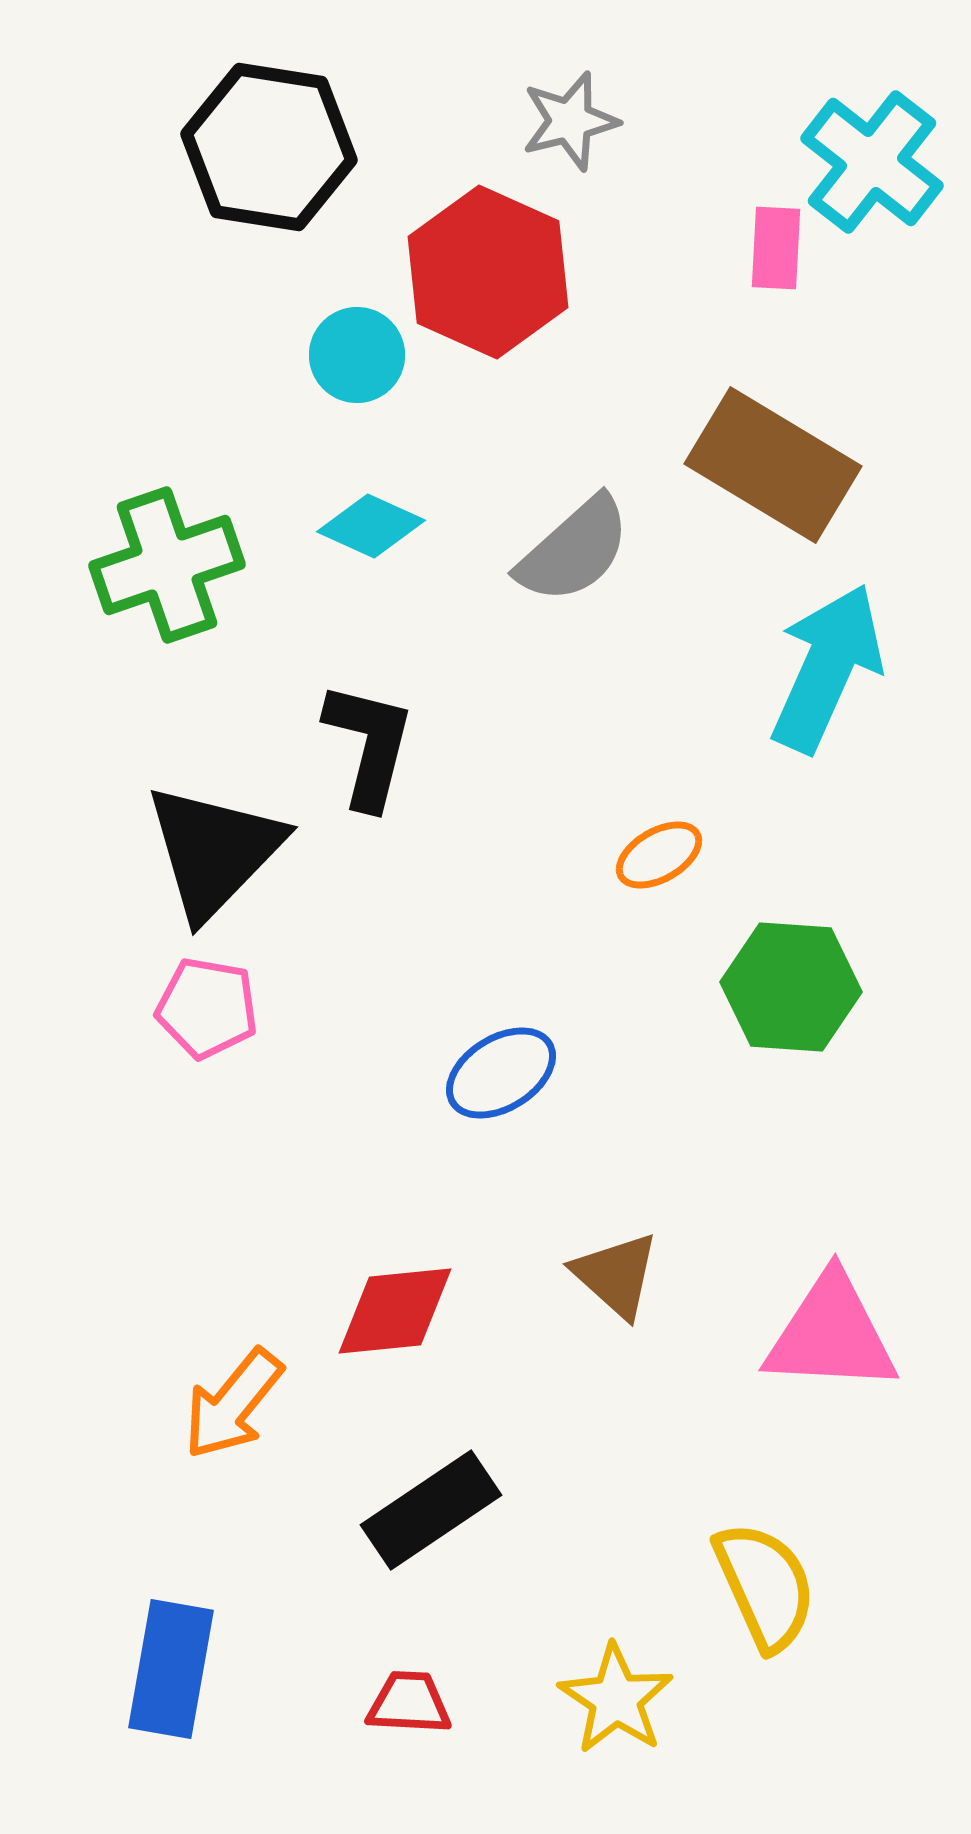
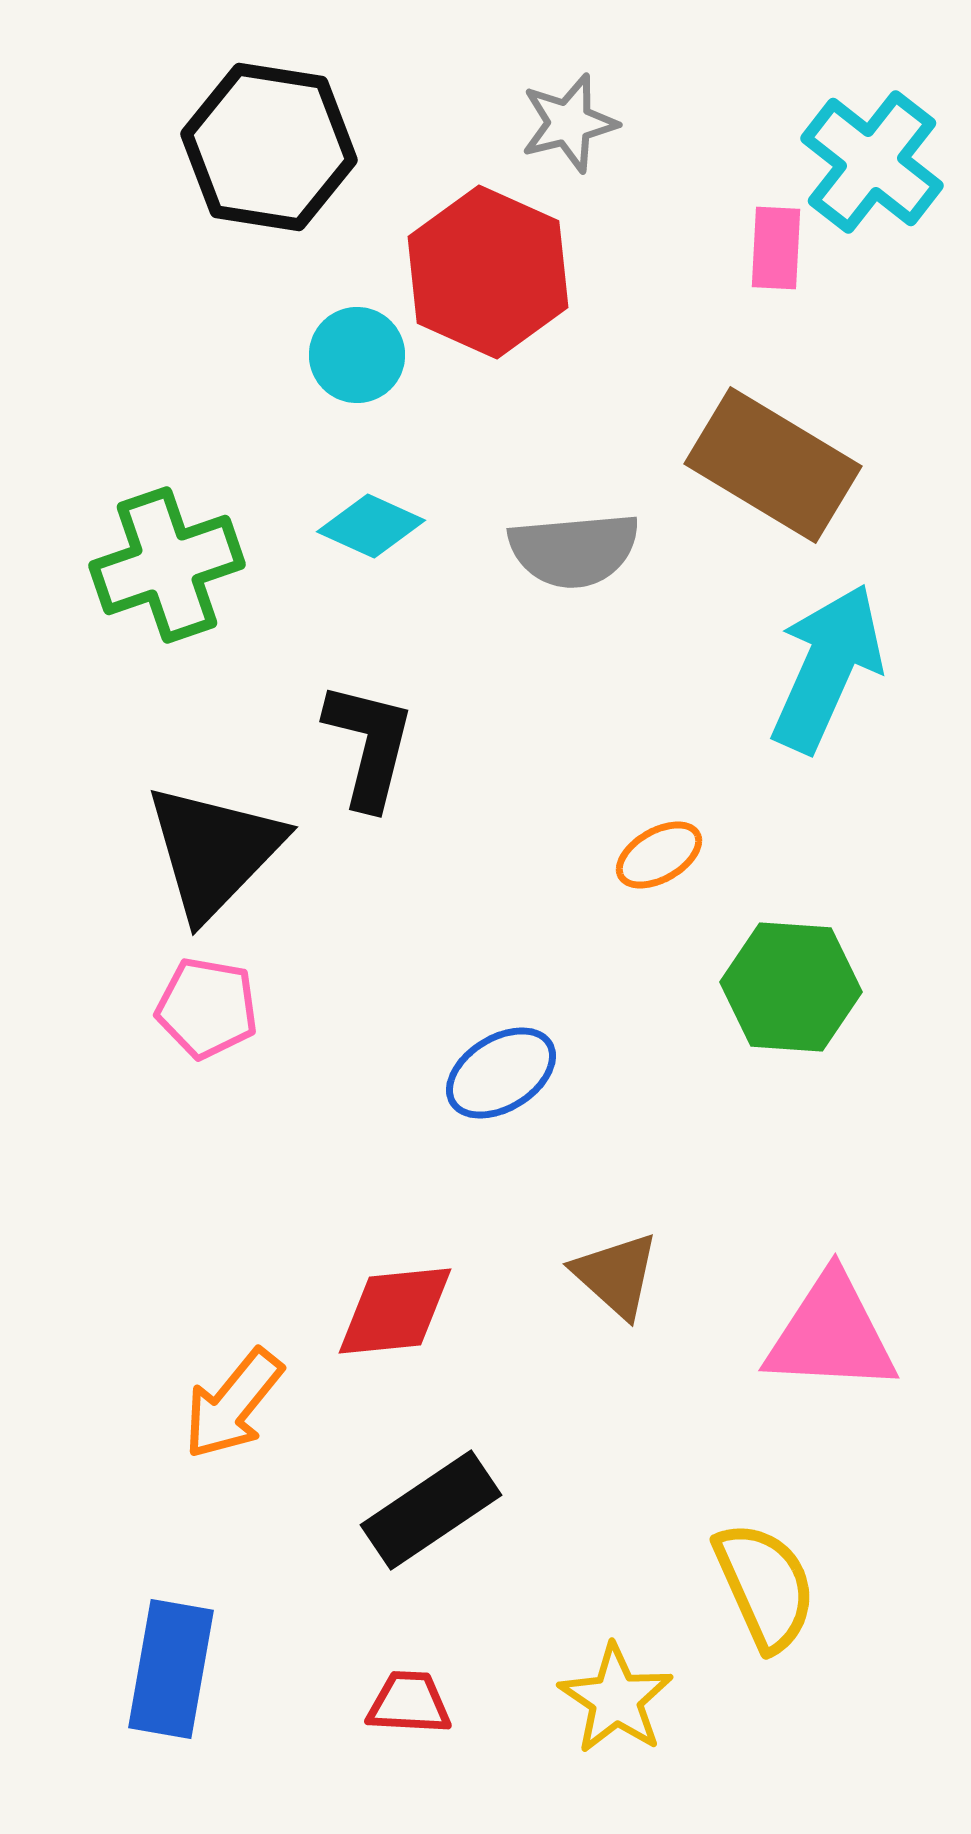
gray star: moved 1 px left, 2 px down
gray semicircle: rotated 37 degrees clockwise
